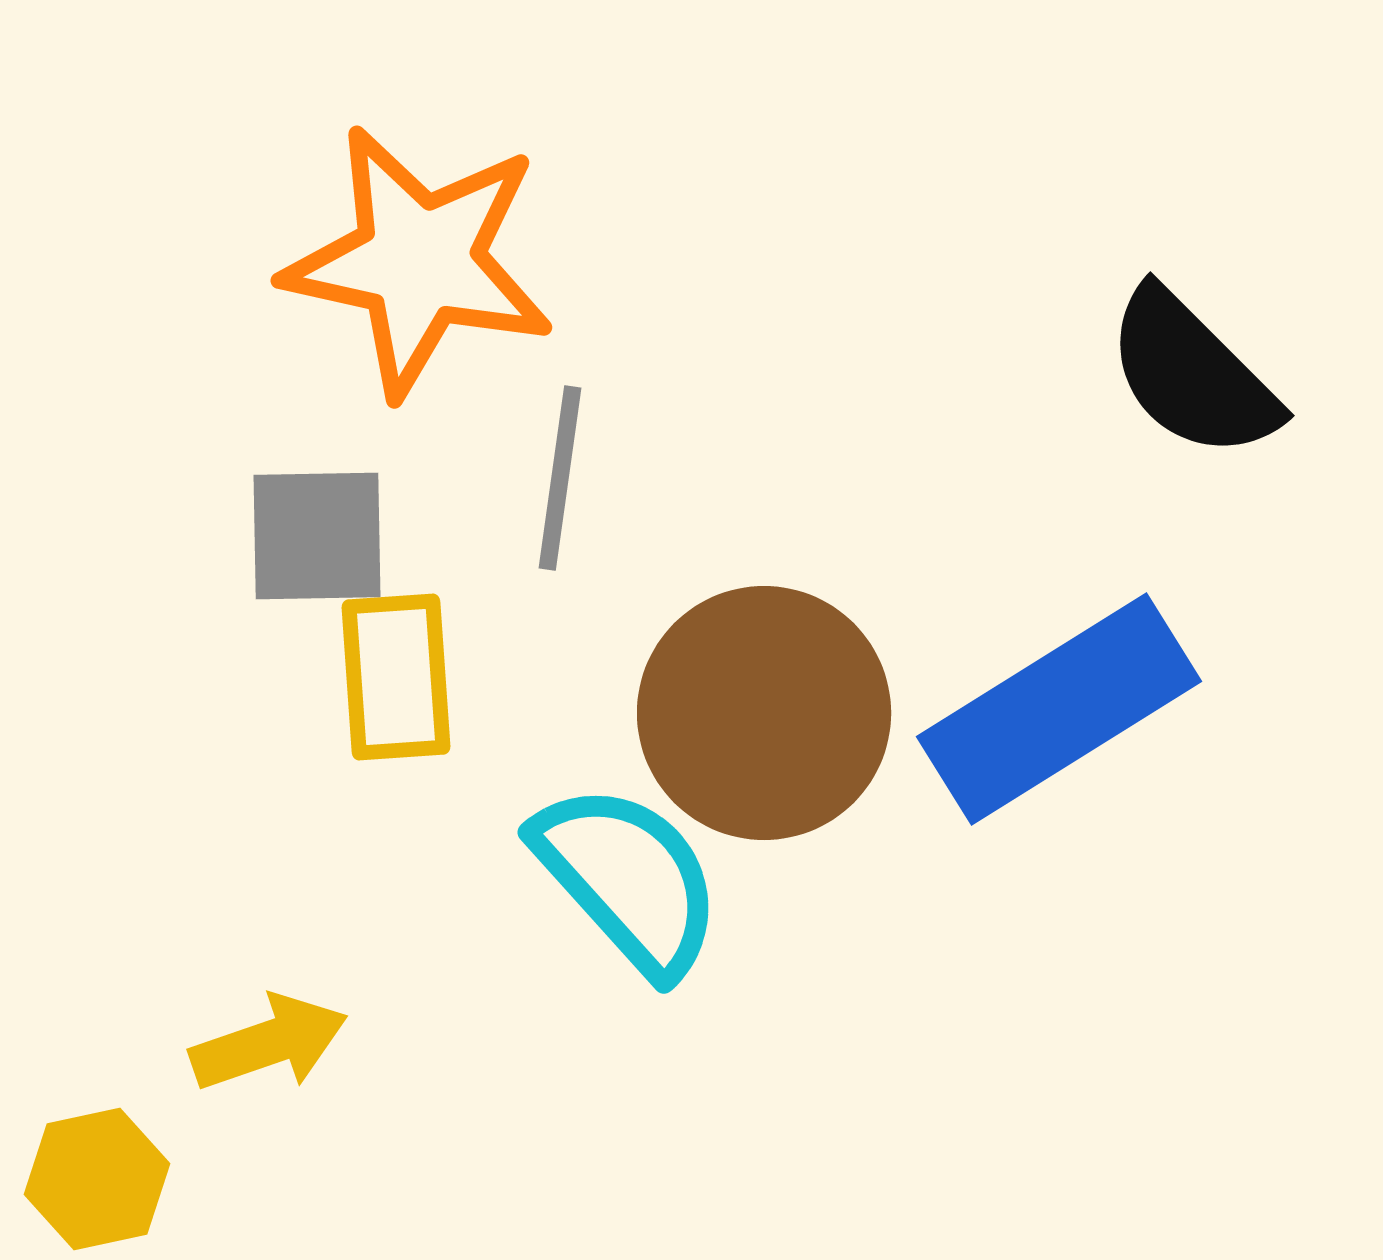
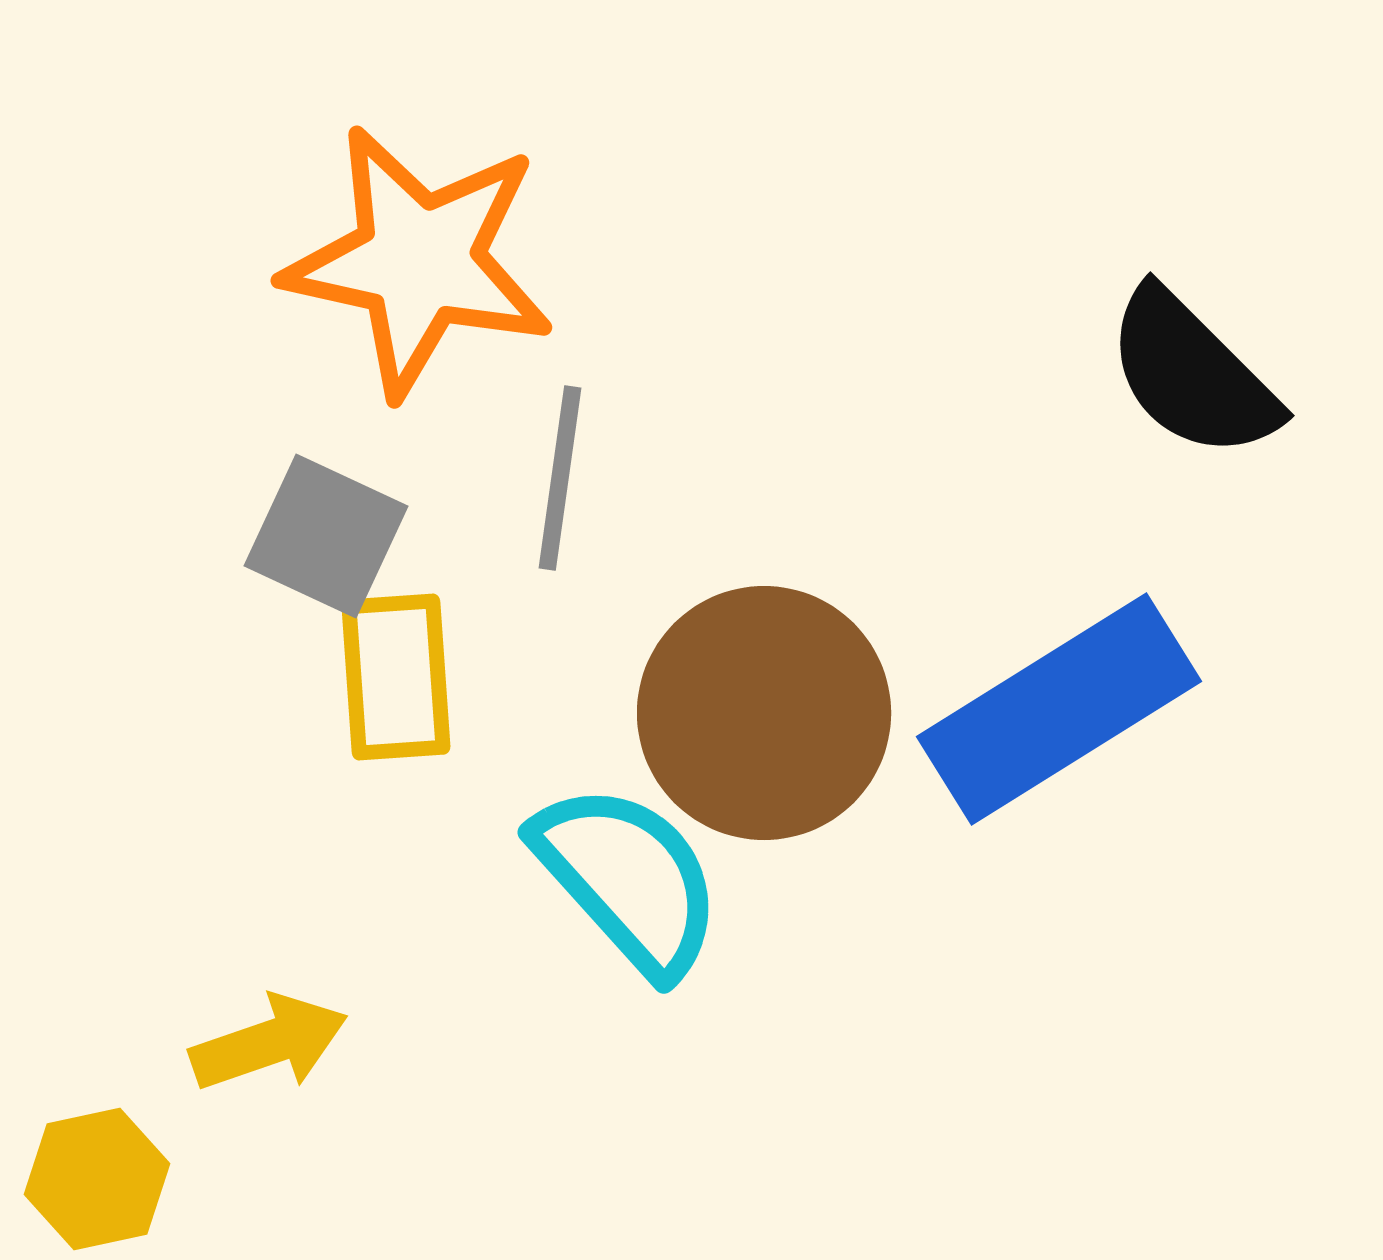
gray square: moved 9 px right; rotated 26 degrees clockwise
